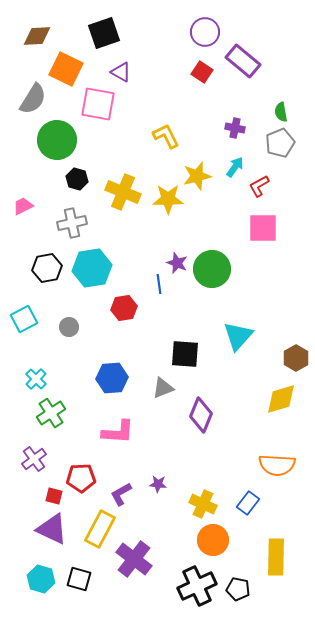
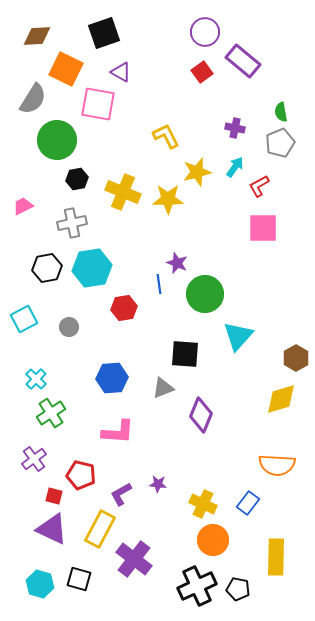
red square at (202, 72): rotated 20 degrees clockwise
yellow star at (197, 176): moved 4 px up
black hexagon at (77, 179): rotated 25 degrees counterclockwise
green circle at (212, 269): moved 7 px left, 25 px down
red pentagon at (81, 478): moved 3 px up; rotated 16 degrees clockwise
cyan hexagon at (41, 579): moved 1 px left, 5 px down
